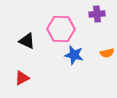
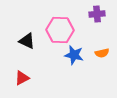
pink hexagon: moved 1 px left, 1 px down
orange semicircle: moved 5 px left
